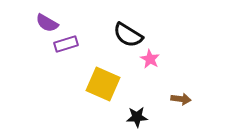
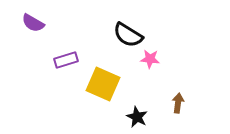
purple semicircle: moved 14 px left
purple rectangle: moved 16 px down
pink star: rotated 24 degrees counterclockwise
brown arrow: moved 3 px left, 4 px down; rotated 90 degrees counterclockwise
black star: rotated 30 degrees clockwise
